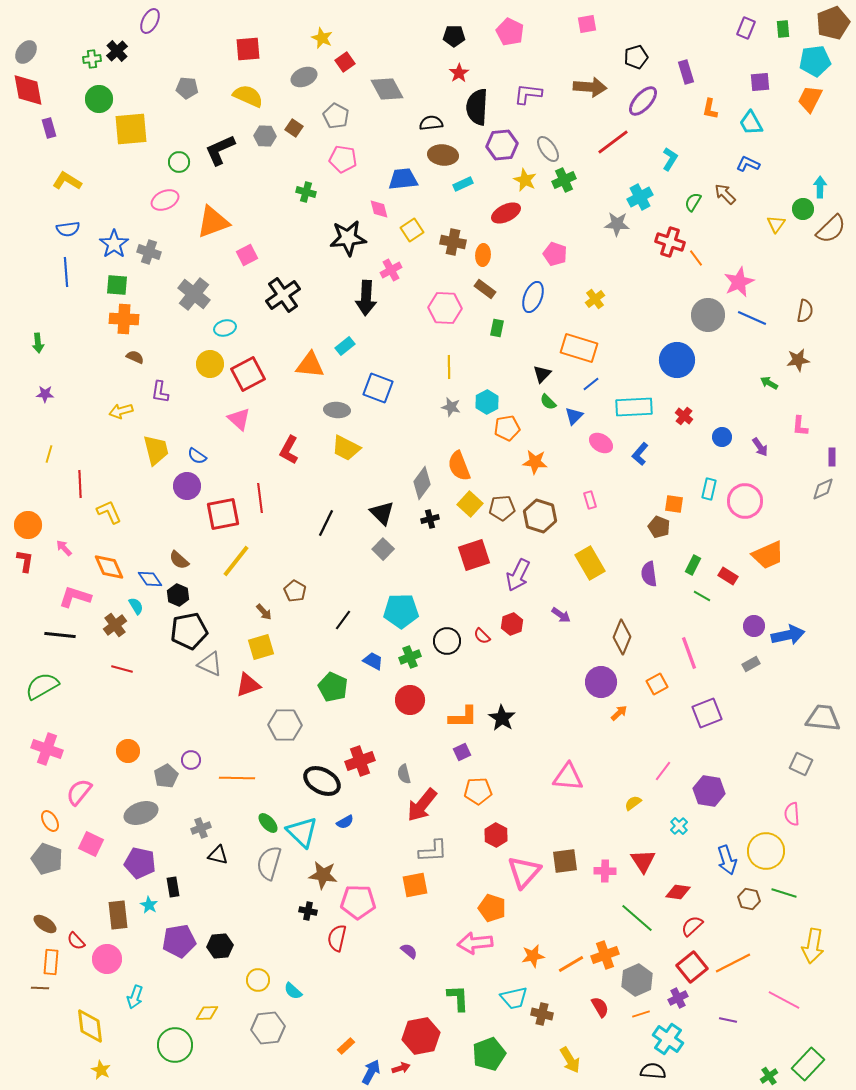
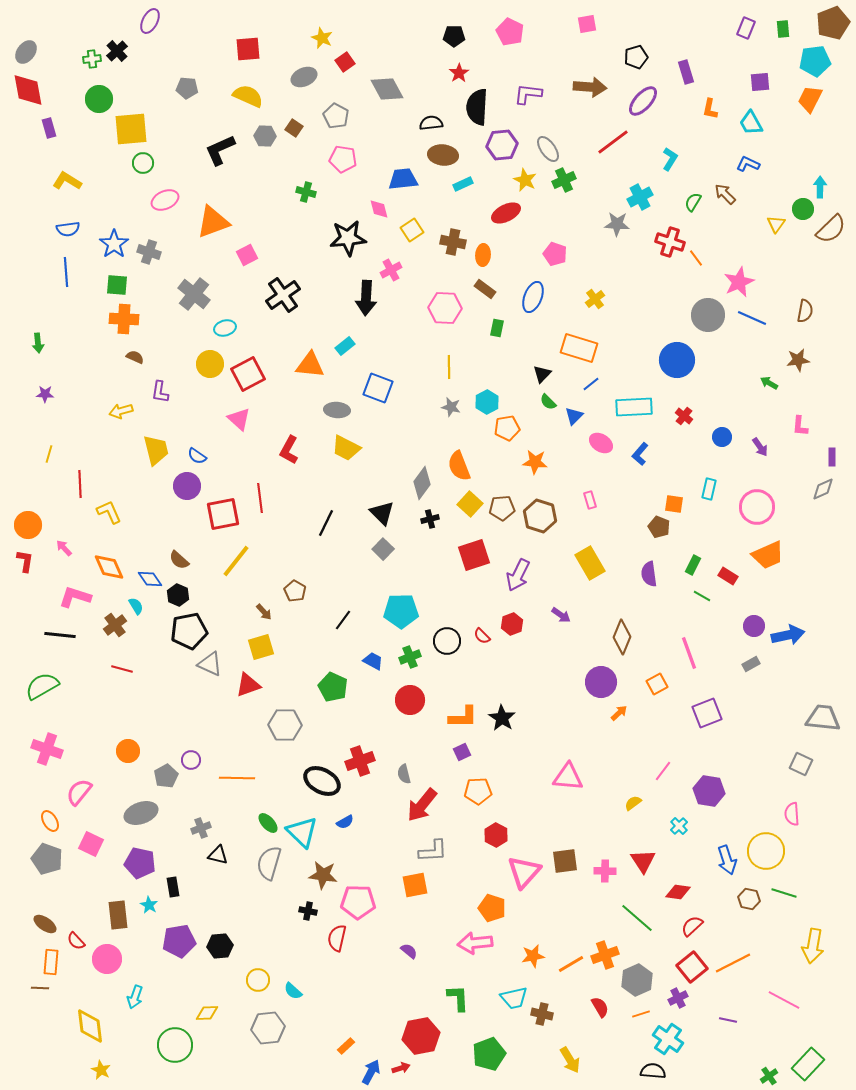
green circle at (179, 162): moved 36 px left, 1 px down
pink circle at (745, 501): moved 12 px right, 6 px down
